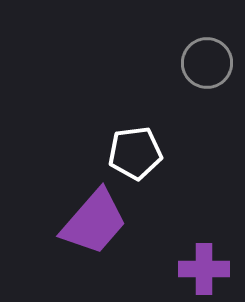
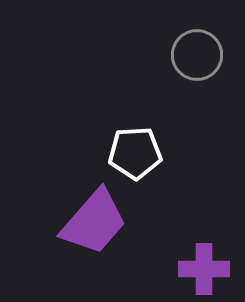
gray circle: moved 10 px left, 8 px up
white pentagon: rotated 4 degrees clockwise
